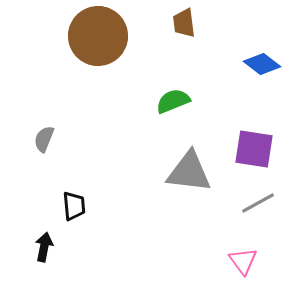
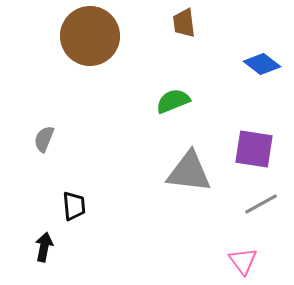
brown circle: moved 8 px left
gray line: moved 3 px right, 1 px down
